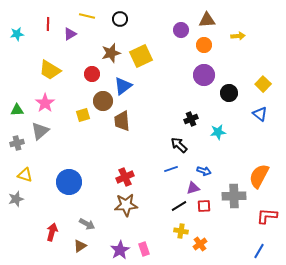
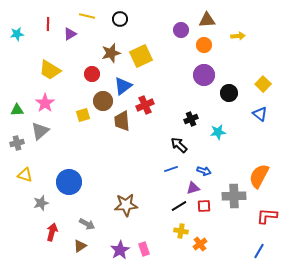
red cross at (125, 177): moved 20 px right, 72 px up
gray star at (16, 199): moved 25 px right, 4 px down
